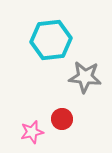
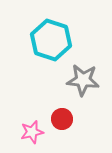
cyan hexagon: rotated 24 degrees clockwise
gray star: moved 2 px left, 3 px down
